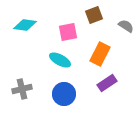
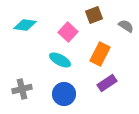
pink square: rotated 36 degrees counterclockwise
